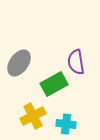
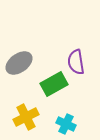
gray ellipse: rotated 20 degrees clockwise
yellow cross: moved 7 px left, 1 px down
cyan cross: rotated 18 degrees clockwise
